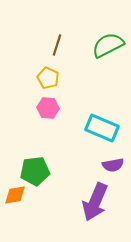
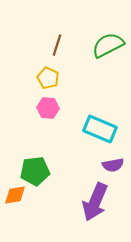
cyan rectangle: moved 2 px left, 1 px down
